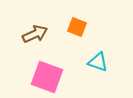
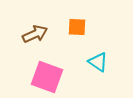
orange square: rotated 18 degrees counterclockwise
cyan triangle: rotated 15 degrees clockwise
